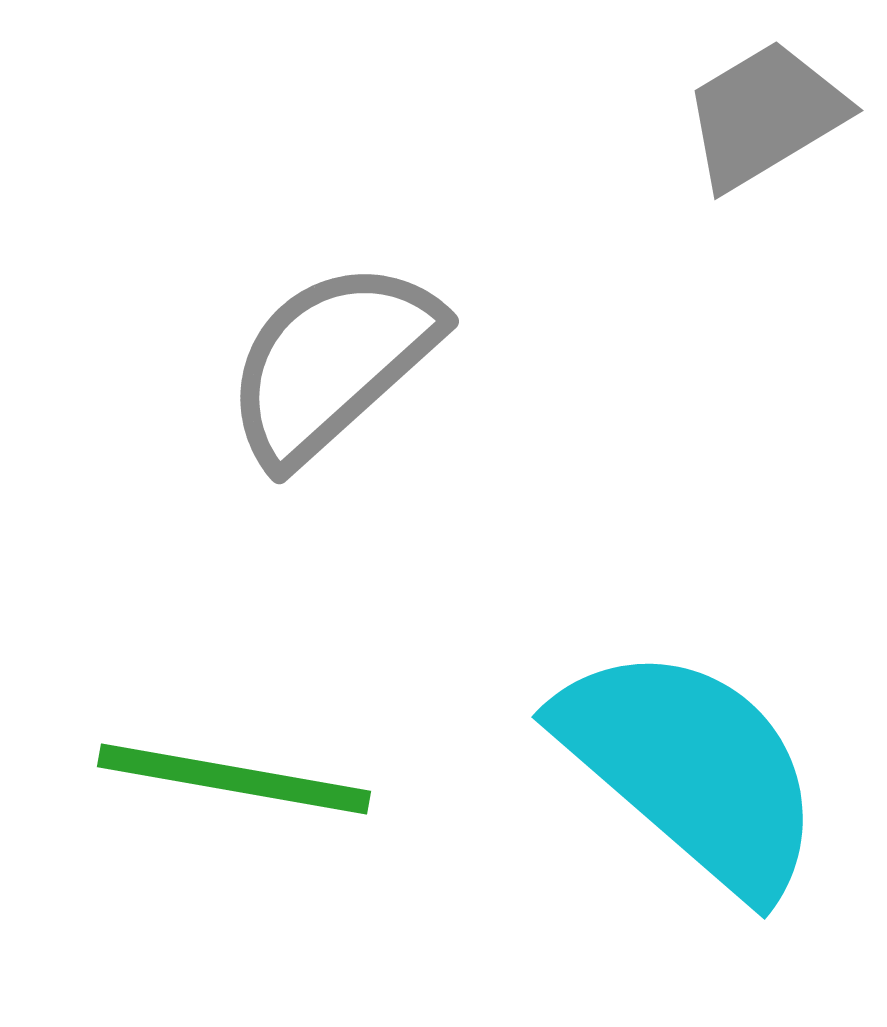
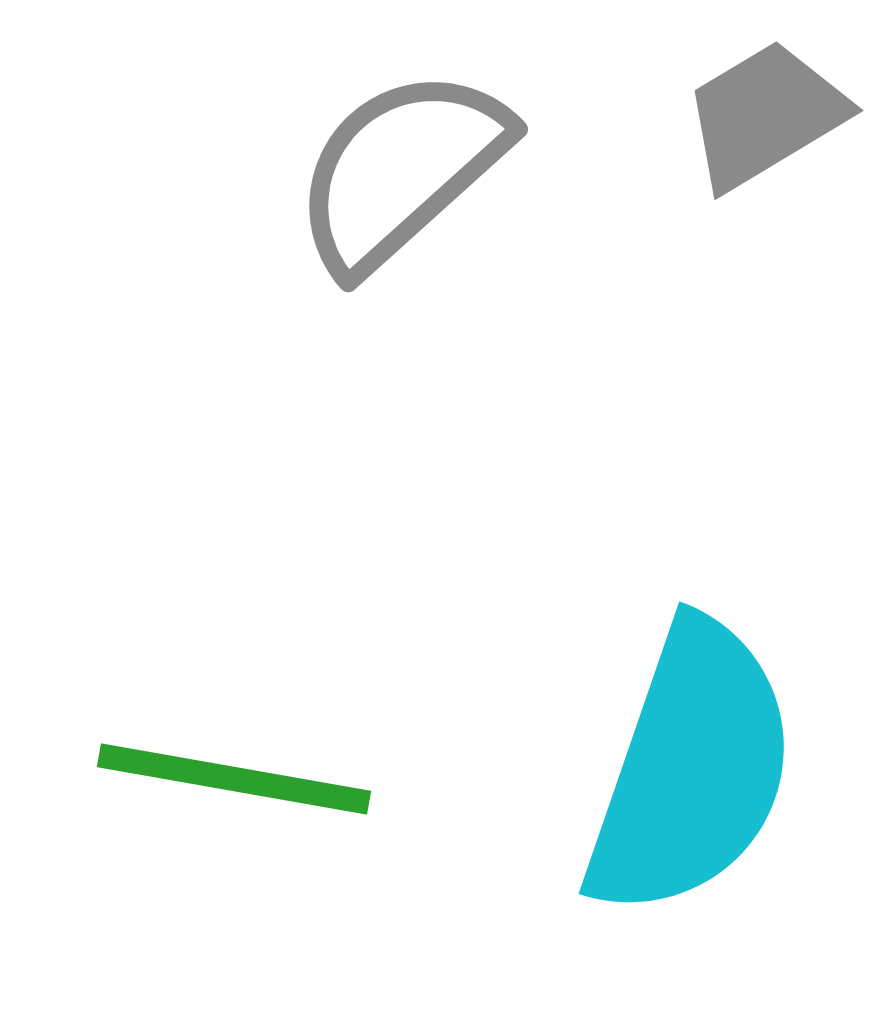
gray semicircle: moved 69 px right, 192 px up
cyan semicircle: rotated 68 degrees clockwise
